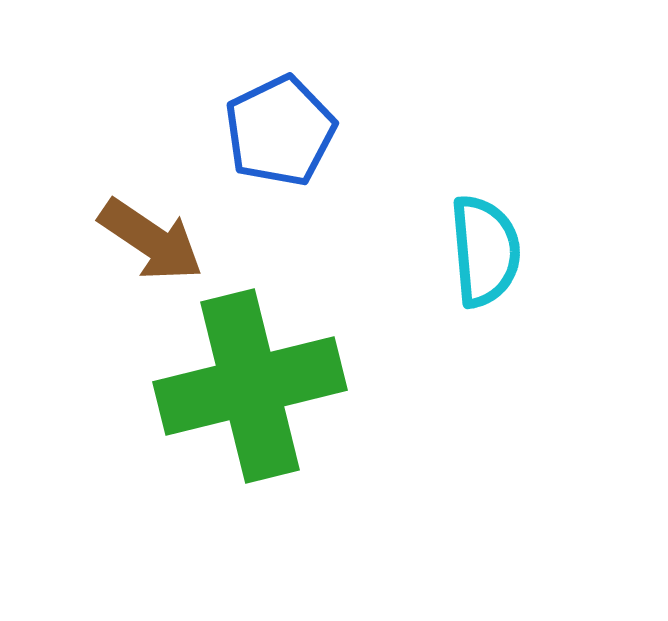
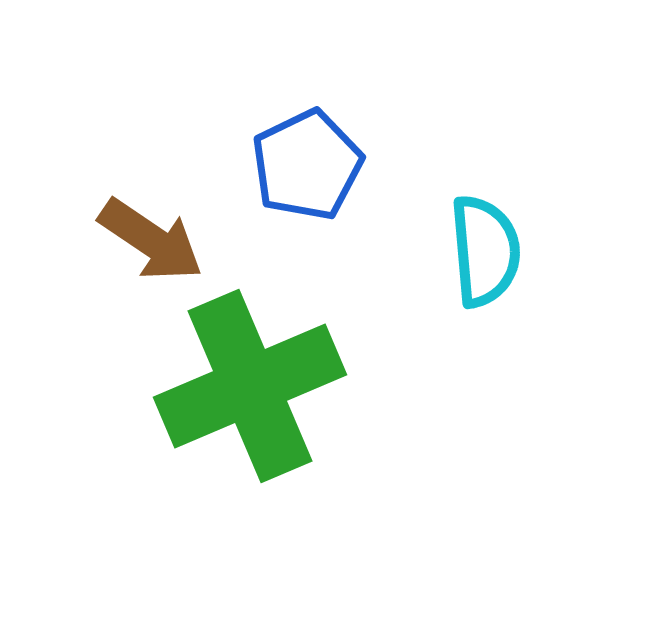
blue pentagon: moved 27 px right, 34 px down
green cross: rotated 9 degrees counterclockwise
